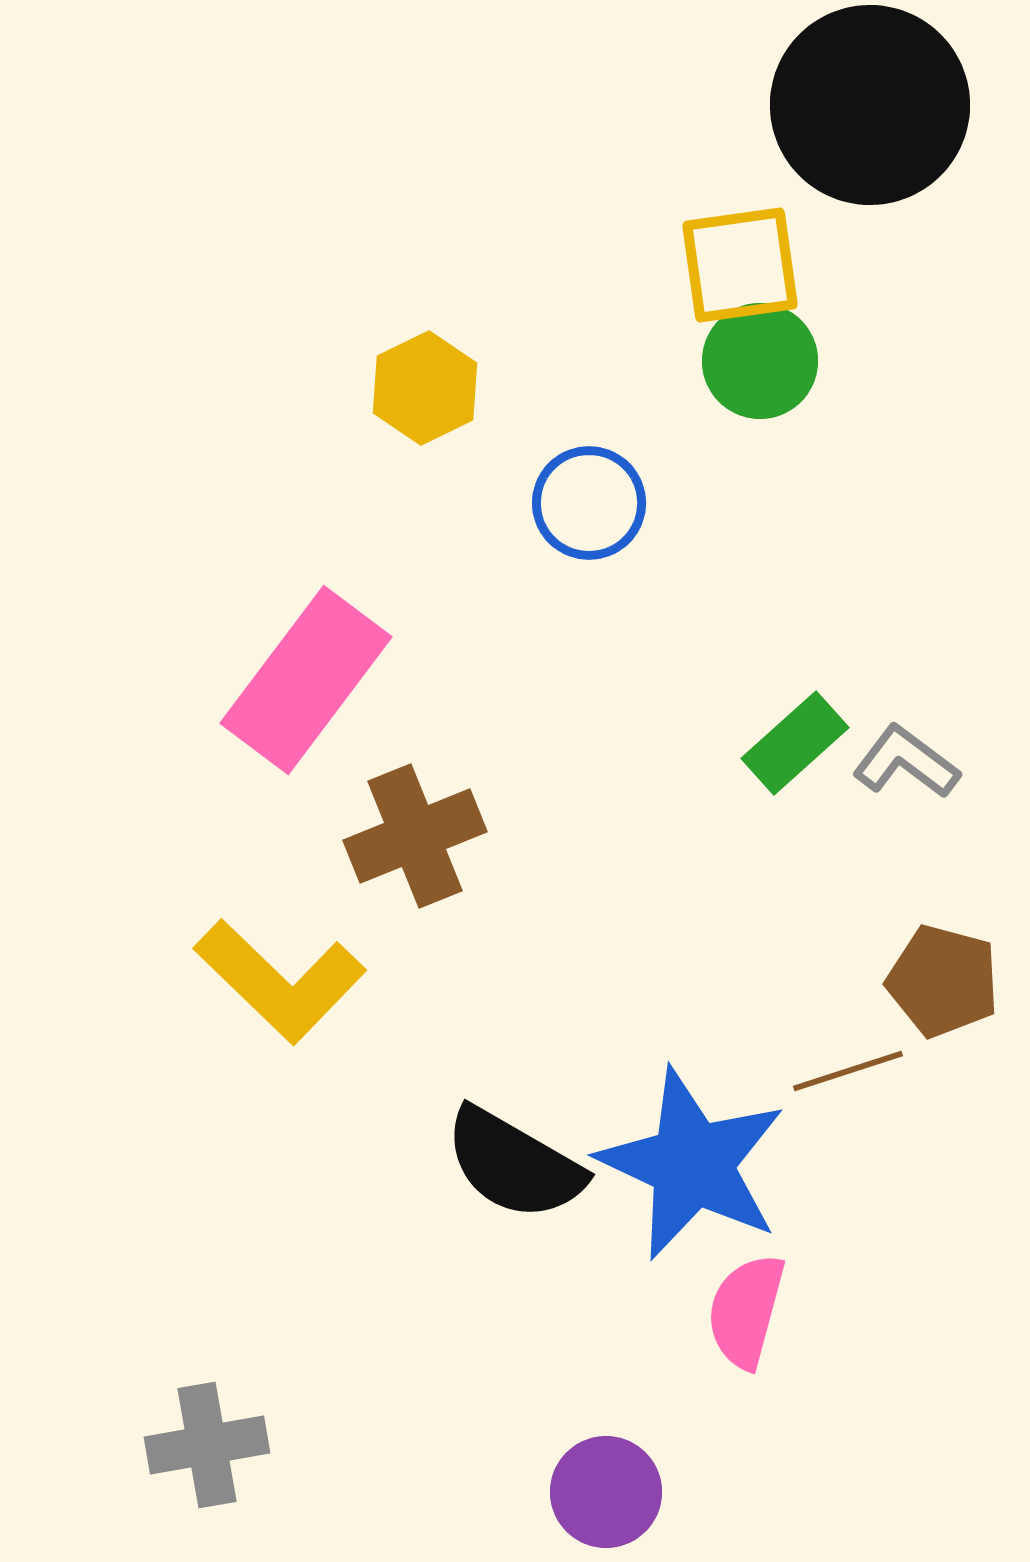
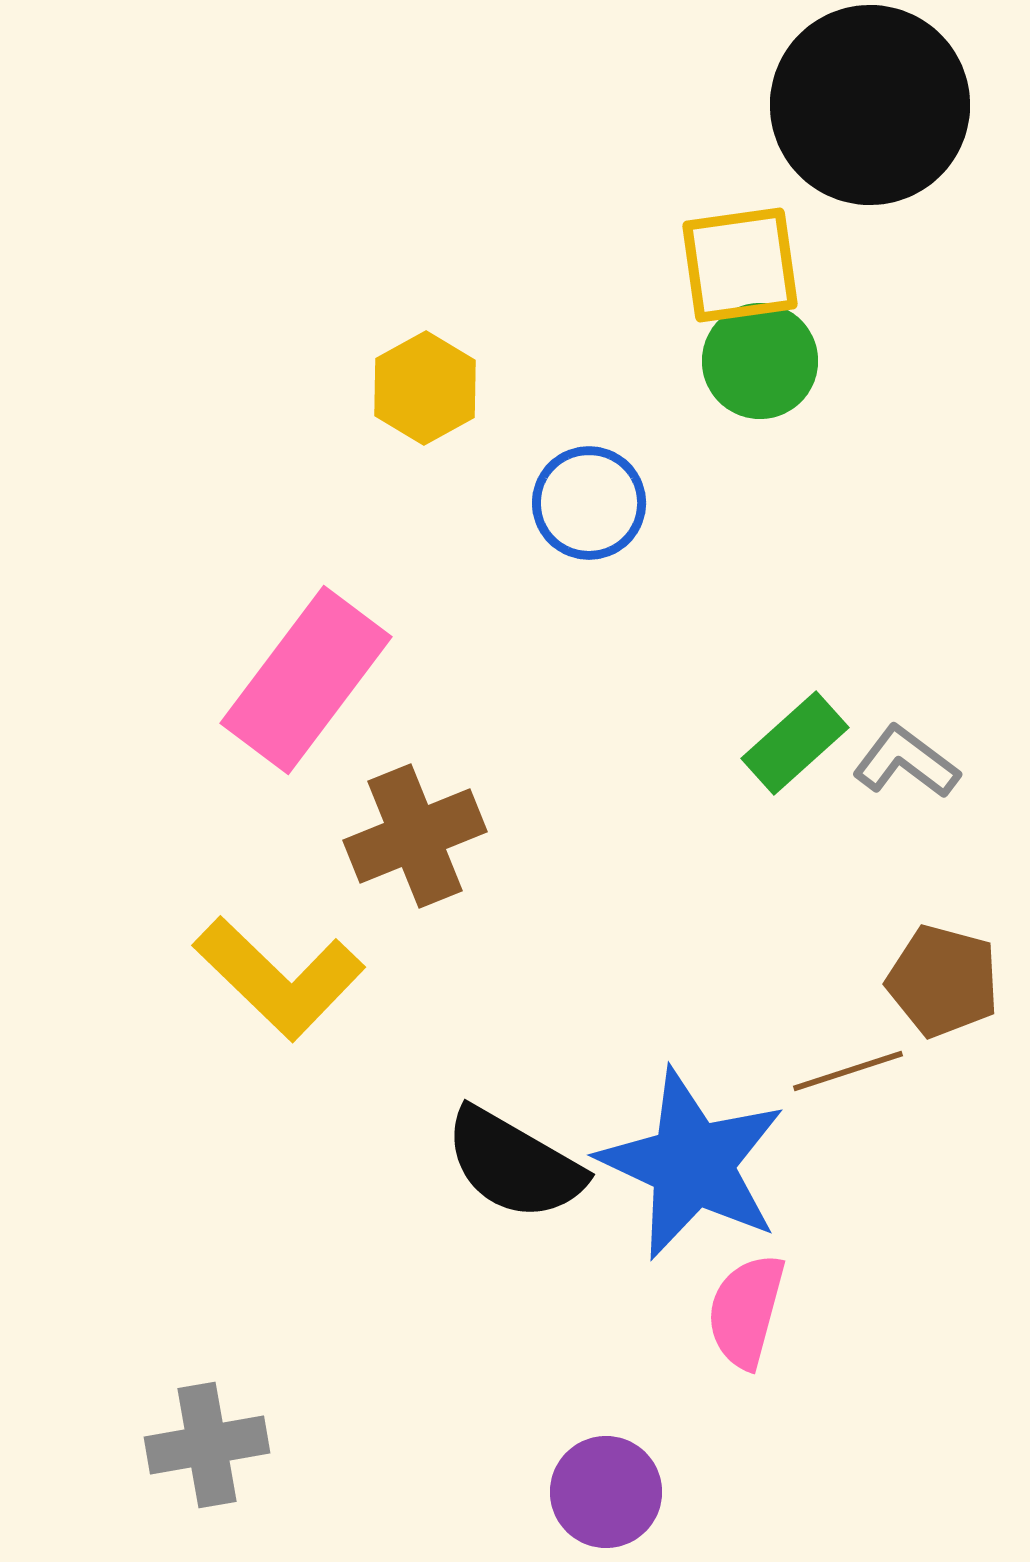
yellow hexagon: rotated 3 degrees counterclockwise
yellow L-shape: moved 1 px left, 3 px up
